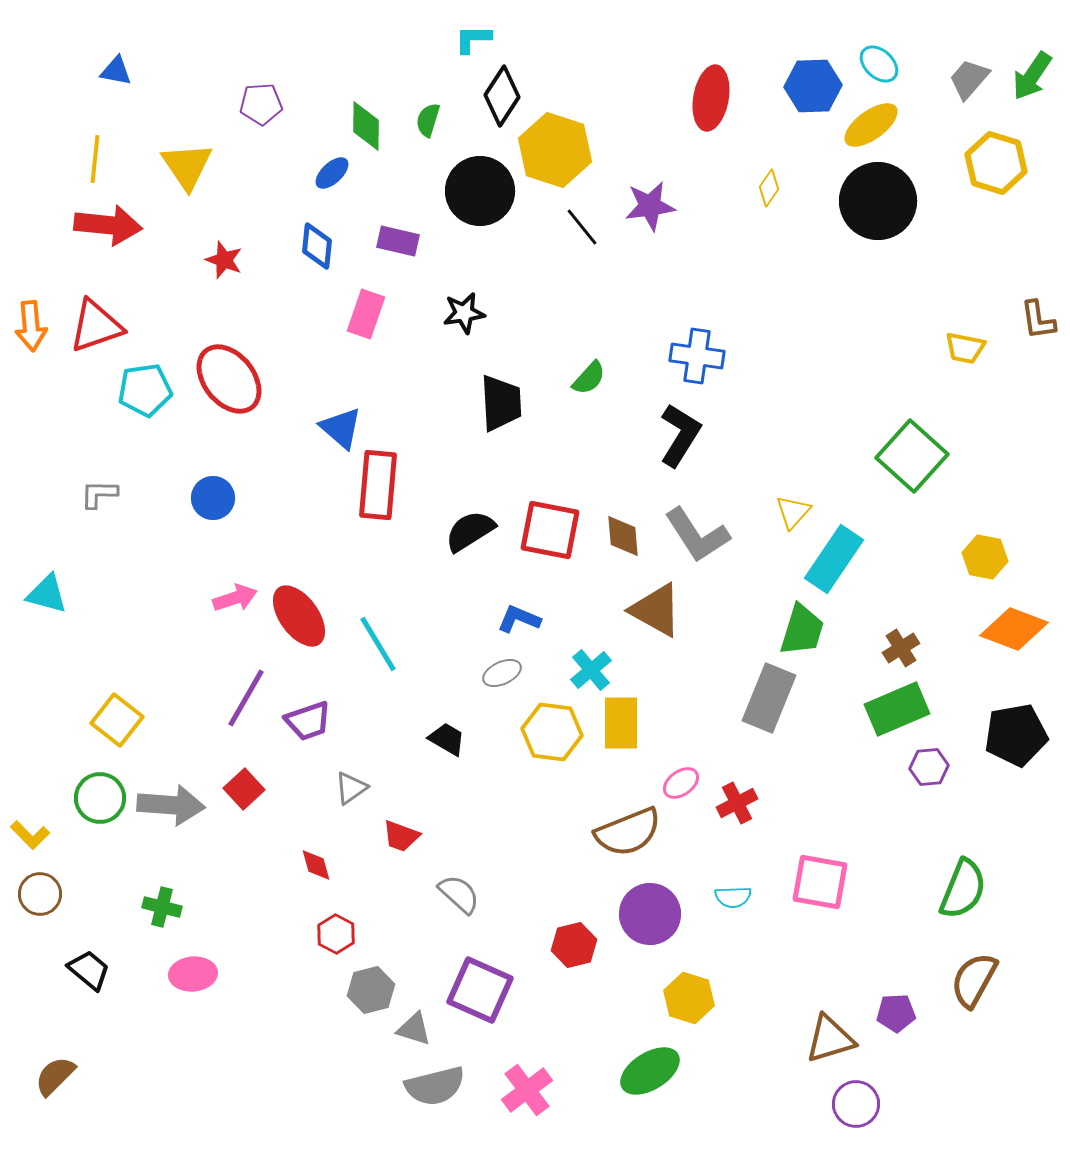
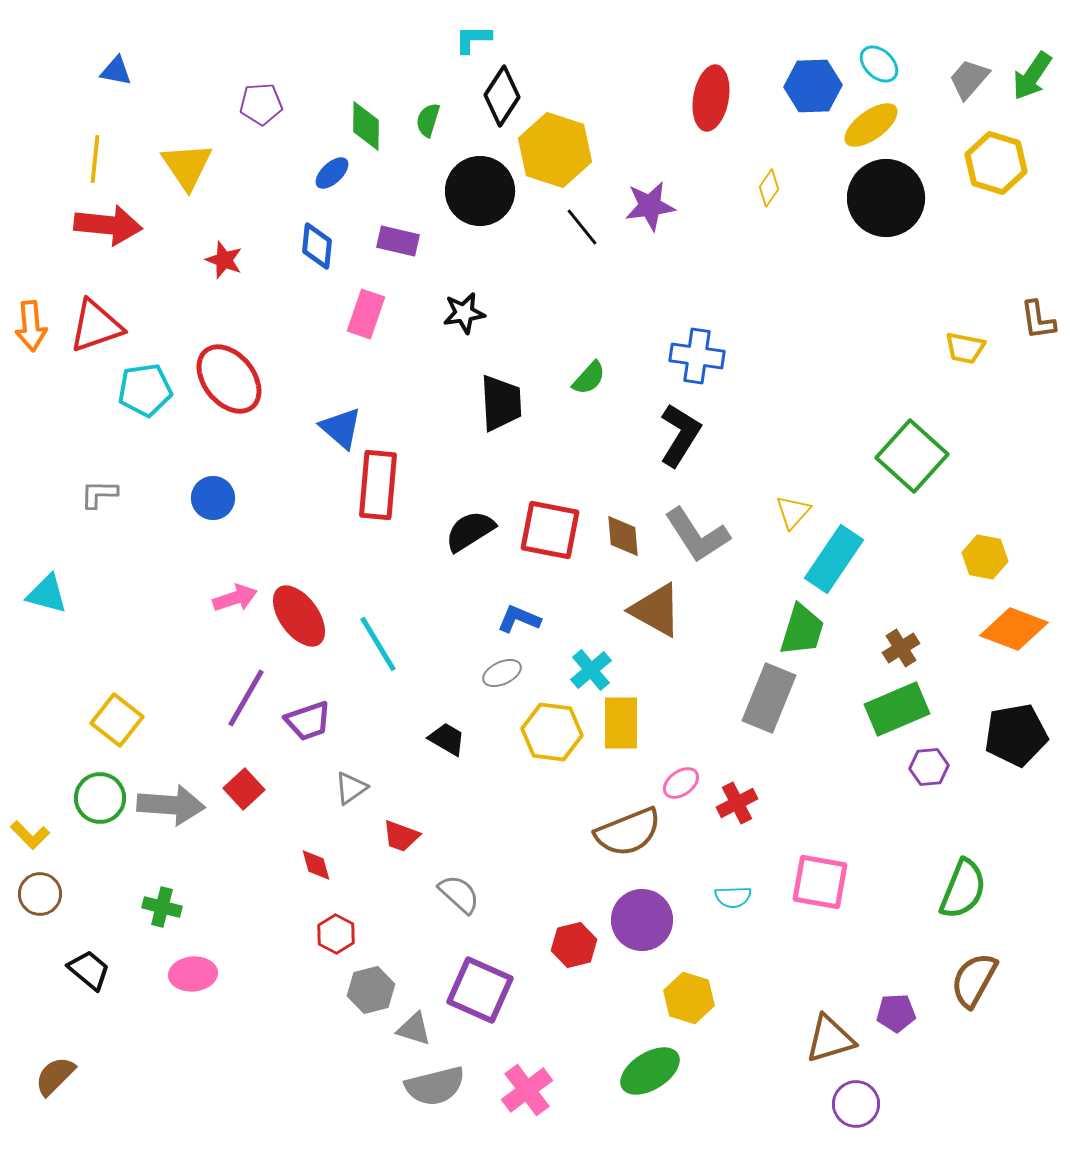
black circle at (878, 201): moved 8 px right, 3 px up
purple circle at (650, 914): moved 8 px left, 6 px down
